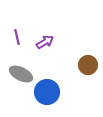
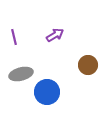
purple line: moved 3 px left
purple arrow: moved 10 px right, 7 px up
gray ellipse: rotated 40 degrees counterclockwise
